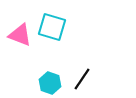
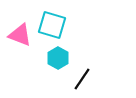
cyan square: moved 2 px up
cyan hexagon: moved 8 px right, 25 px up; rotated 10 degrees clockwise
